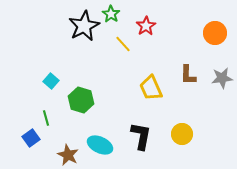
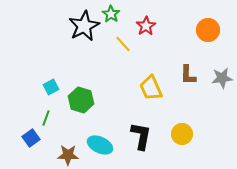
orange circle: moved 7 px left, 3 px up
cyan square: moved 6 px down; rotated 21 degrees clockwise
green line: rotated 35 degrees clockwise
brown star: rotated 25 degrees counterclockwise
